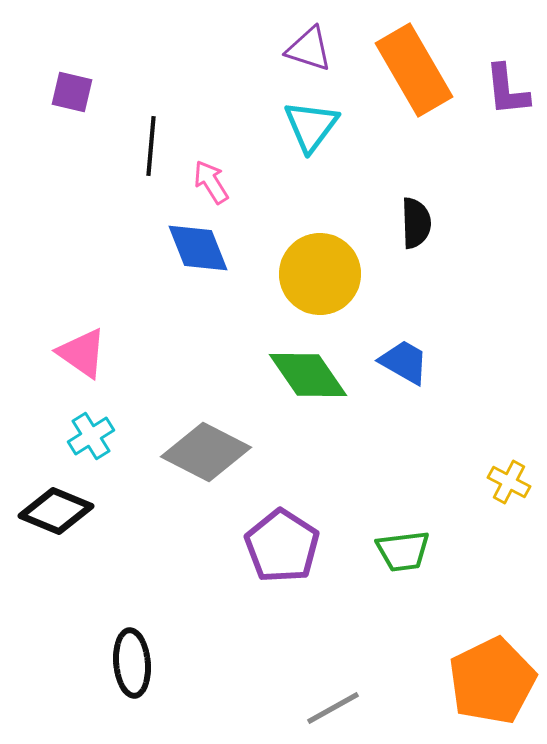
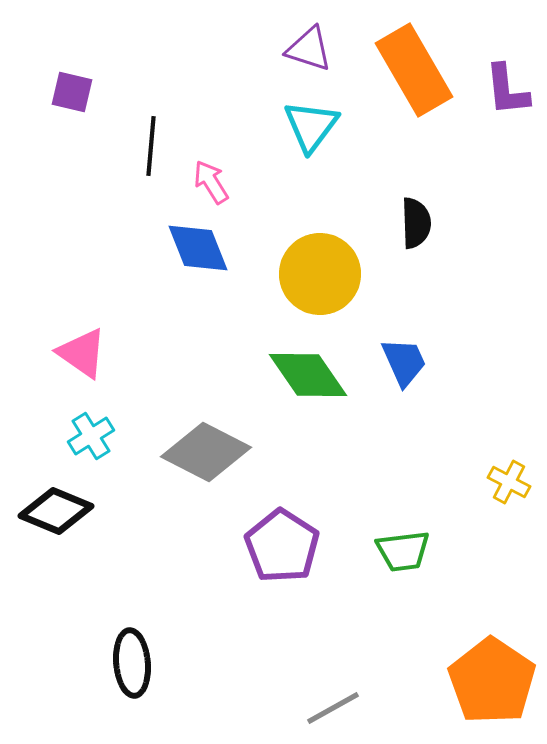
blue trapezoid: rotated 36 degrees clockwise
orange pentagon: rotated 12 degrees counterclockwise
